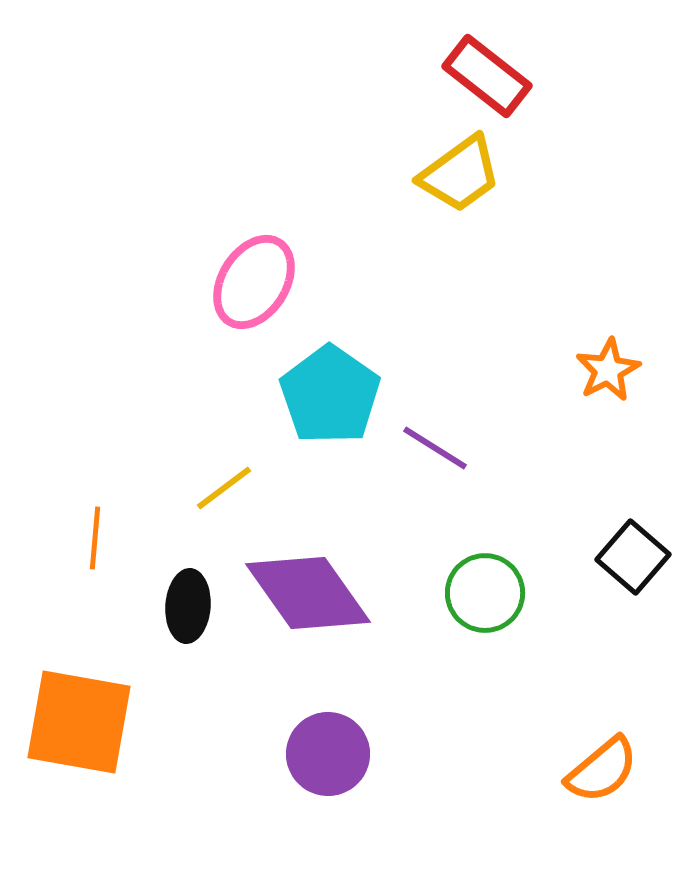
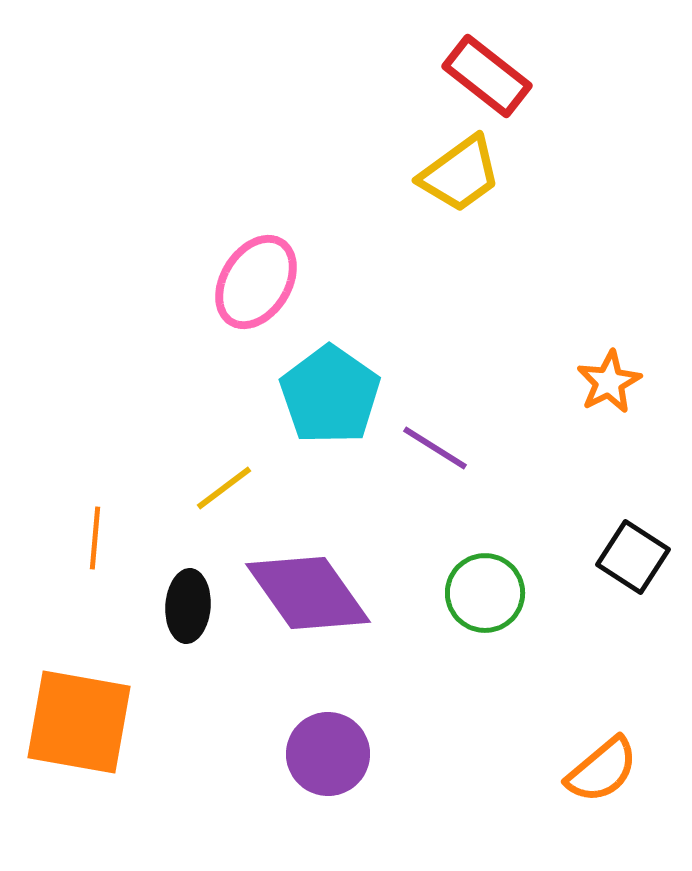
pink ellipse: moved 2 px right
orange star: moved 1 px right, 12 px down
black square: rotated 8 degrees counterclockwise
